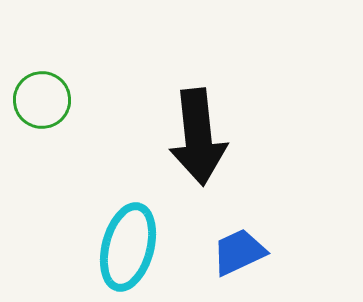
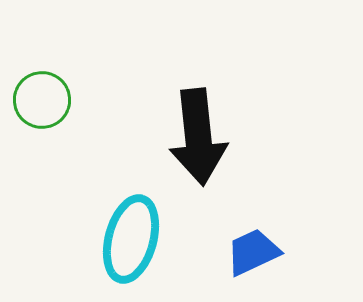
cyan ellipse: moved 3 px right, 8 px up
blue trapezoid: moved 14 px right
